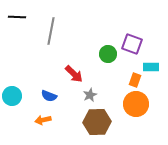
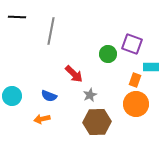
orange arrow: moved 1 px left, 1 px up
